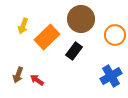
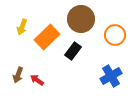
yellow arrow: moved 1 px left, 1 px down
black rectangle: moved 1 px left
